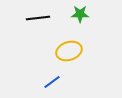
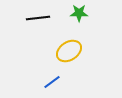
green star: moved 1 px left, 1 px up
yellow ellipse: rotated 15 degrees counterclockwise
